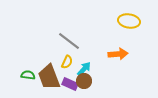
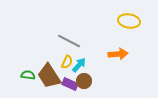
gray line: rotated 10 degrees counterclockwise
cyan arrow: moved 5 px left, 4 px up
brown trapezoid: moved 1 px up; rotated 12 degrees counterclockwise
